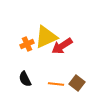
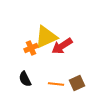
orange cross: moved 4 px right, 4 px down
brown square: rotated 28 degrees clockwise
